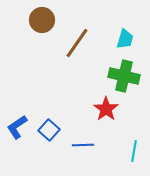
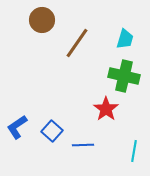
blue square: moved 3 px right, 1 px down
